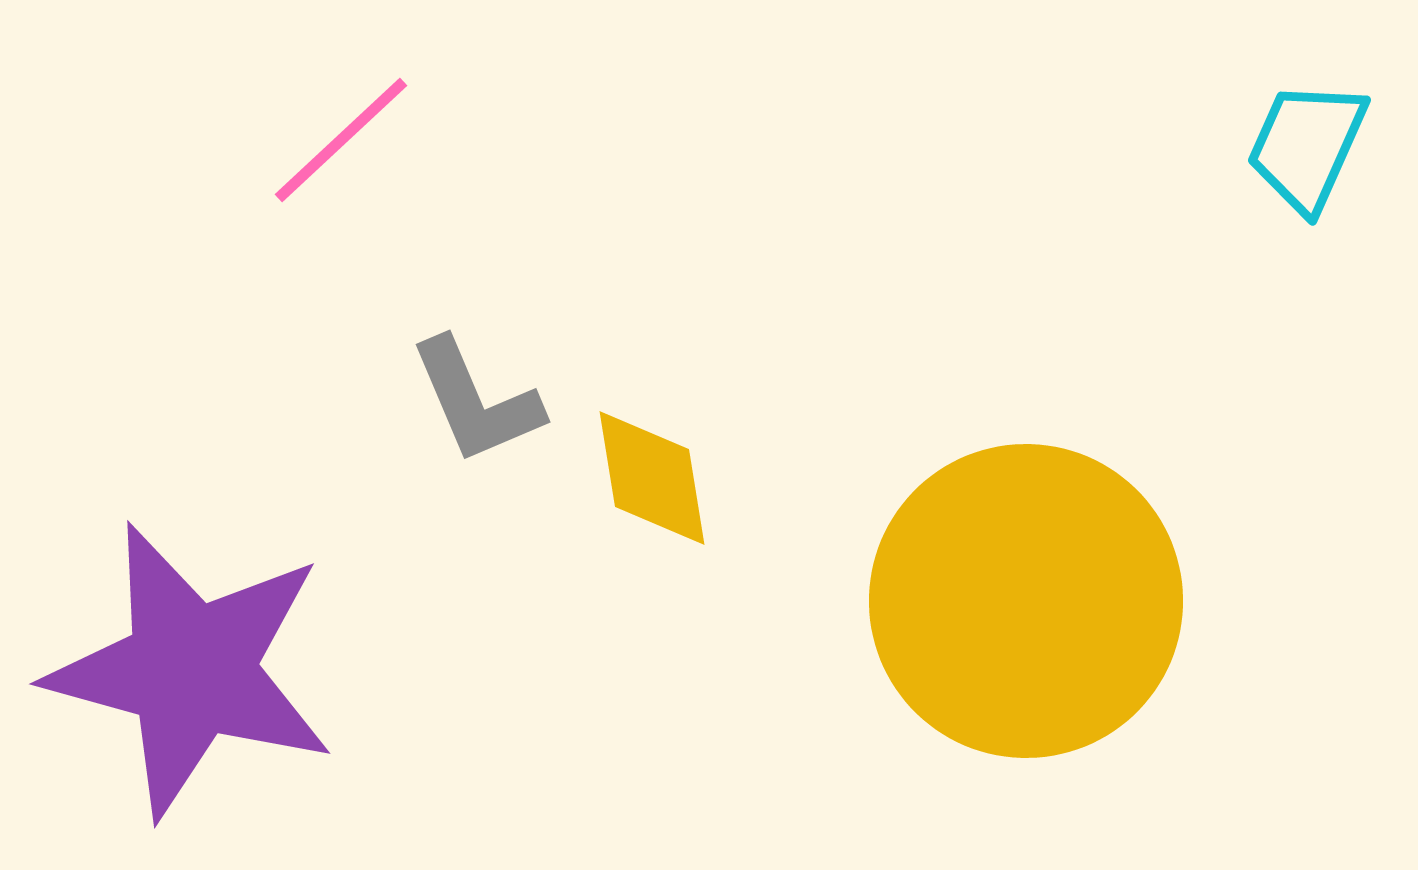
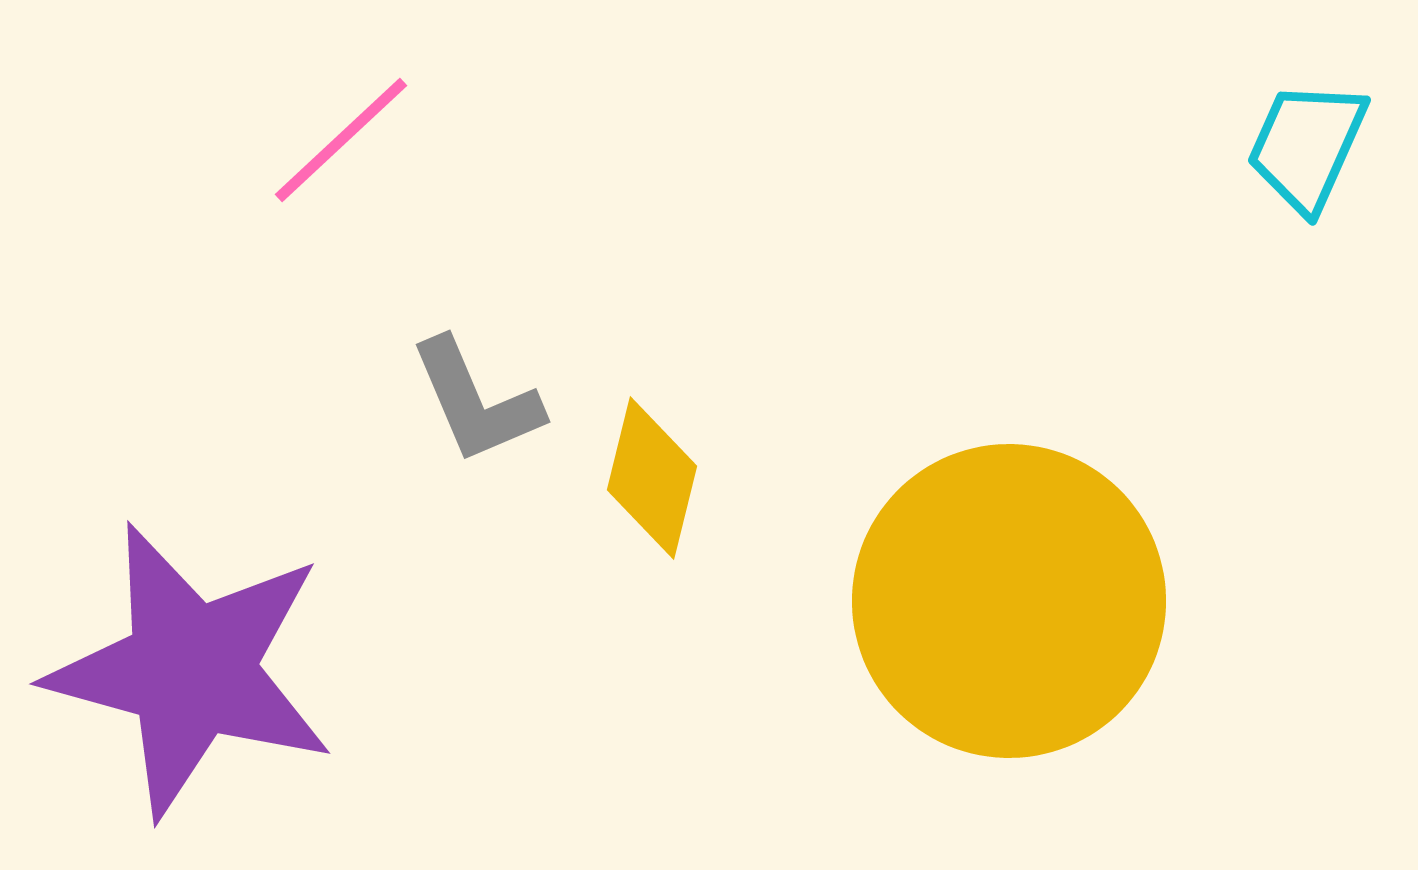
yellow diamond: rotated 23 degrees clockwise
yellow circle: moved 17 px left
